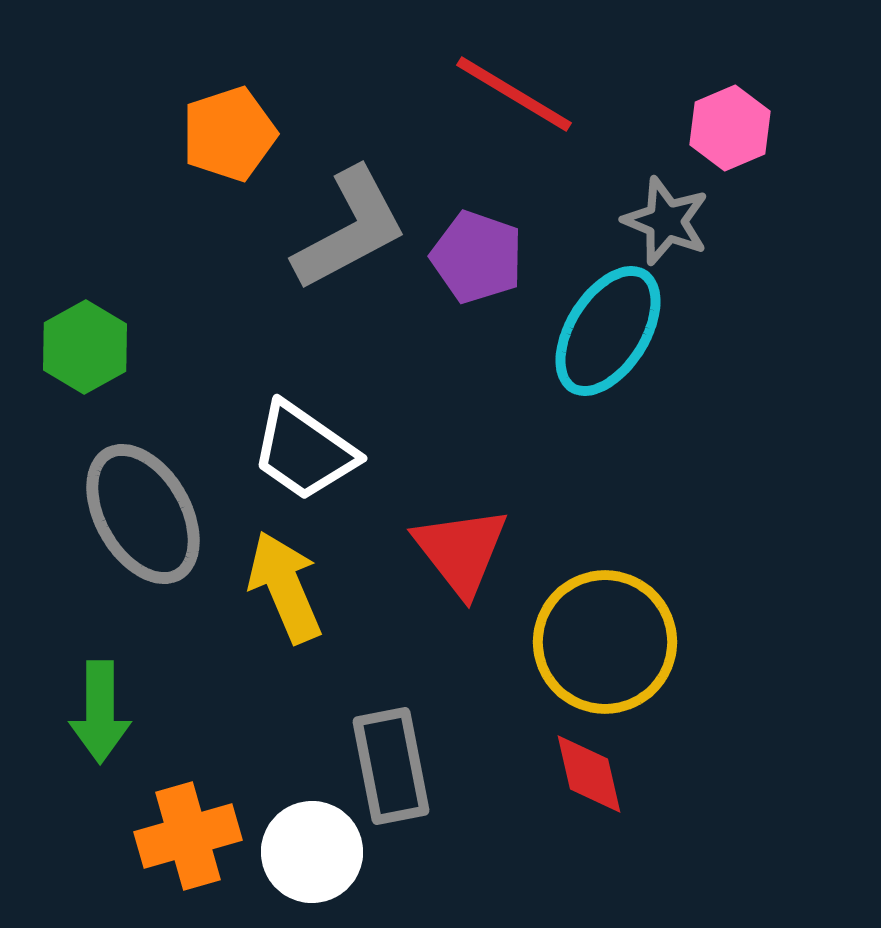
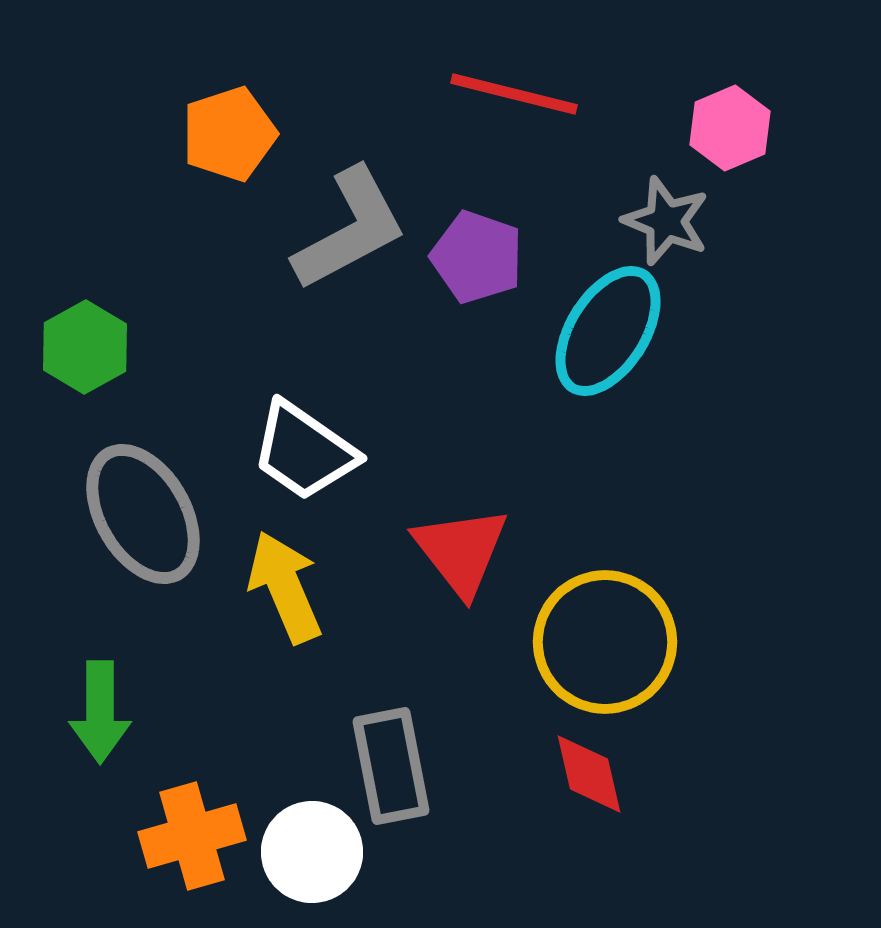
red line: rotated 17 degrees counterclockwise
orange cross: moved 4 px right
